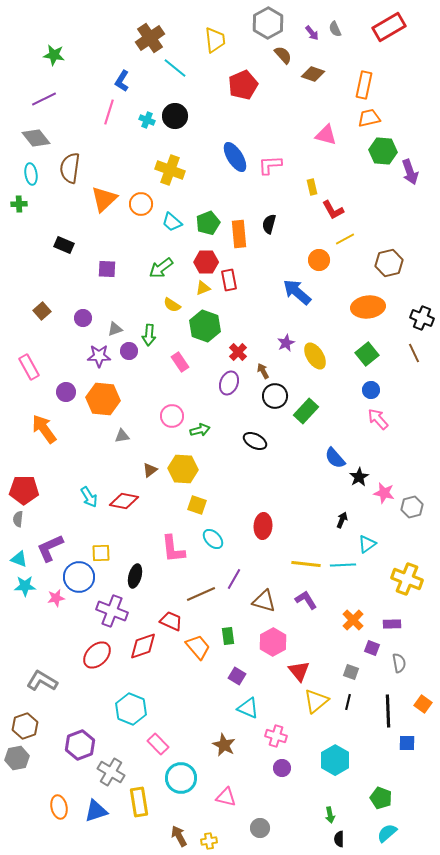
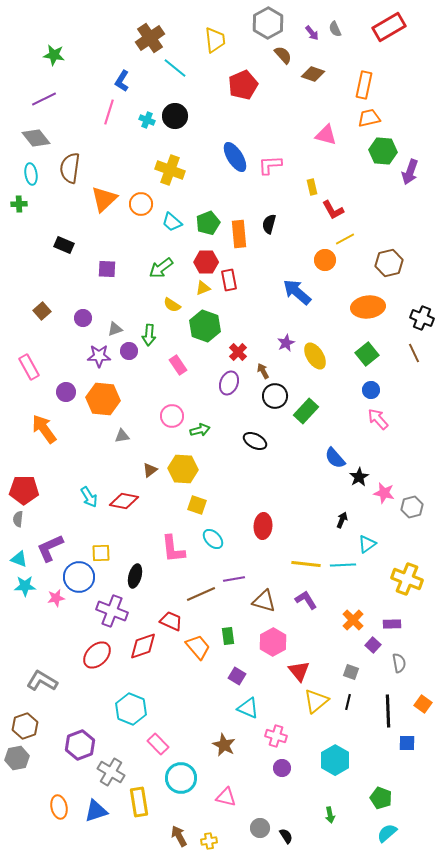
purple arrow at (410, 172): rotated 40 degrees clockwise
orange circle at (319, 260): moved 6 px right
pink rectangle at (180, 362): moved 2 px left, 3 px down
purple line at (234, 579): rotated 50 degrees clockwise
purple square at (372, 648): moved 1 px right, 3 px up; rotated 21 degrees clockwise
black semicircle at (339, 839): moved 53 px left, 3 px up; rotated 147 degrees clockwise
